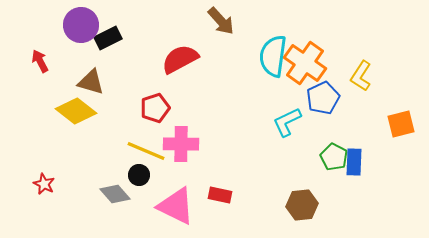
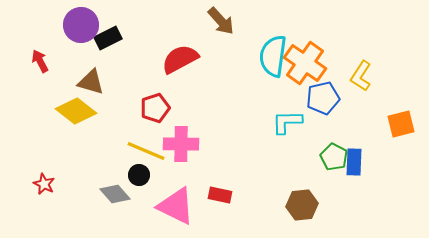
blue pentagon: rotated 12 degrees clockwise
cyan L-shape: rotated 24 degrees clockwise
